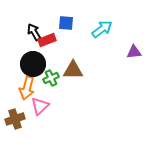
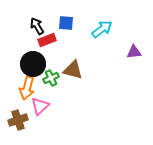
black arrow: moved 3 px right, 6 px up
brown triangle: rotated 15 degrees clockwise
brown cross: moved 3 px right, 1 px down
